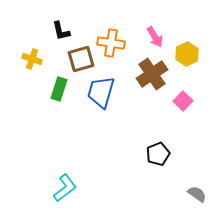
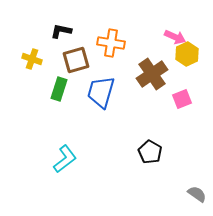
black L-shape: rotated 115 degrees clockwise
pink arrow: moved 20 px right; rotated 35 degrees counterclockwise
brown square: moved 5 px left, 1 px down
pink square: moved 1 px left, 2 px up; rotated 24 degrees clockwise
black pentagon: moved 8 px left, 2 px up; rotated 20 degrees counterclockwise
cyan L-shape: moved 29 px up
